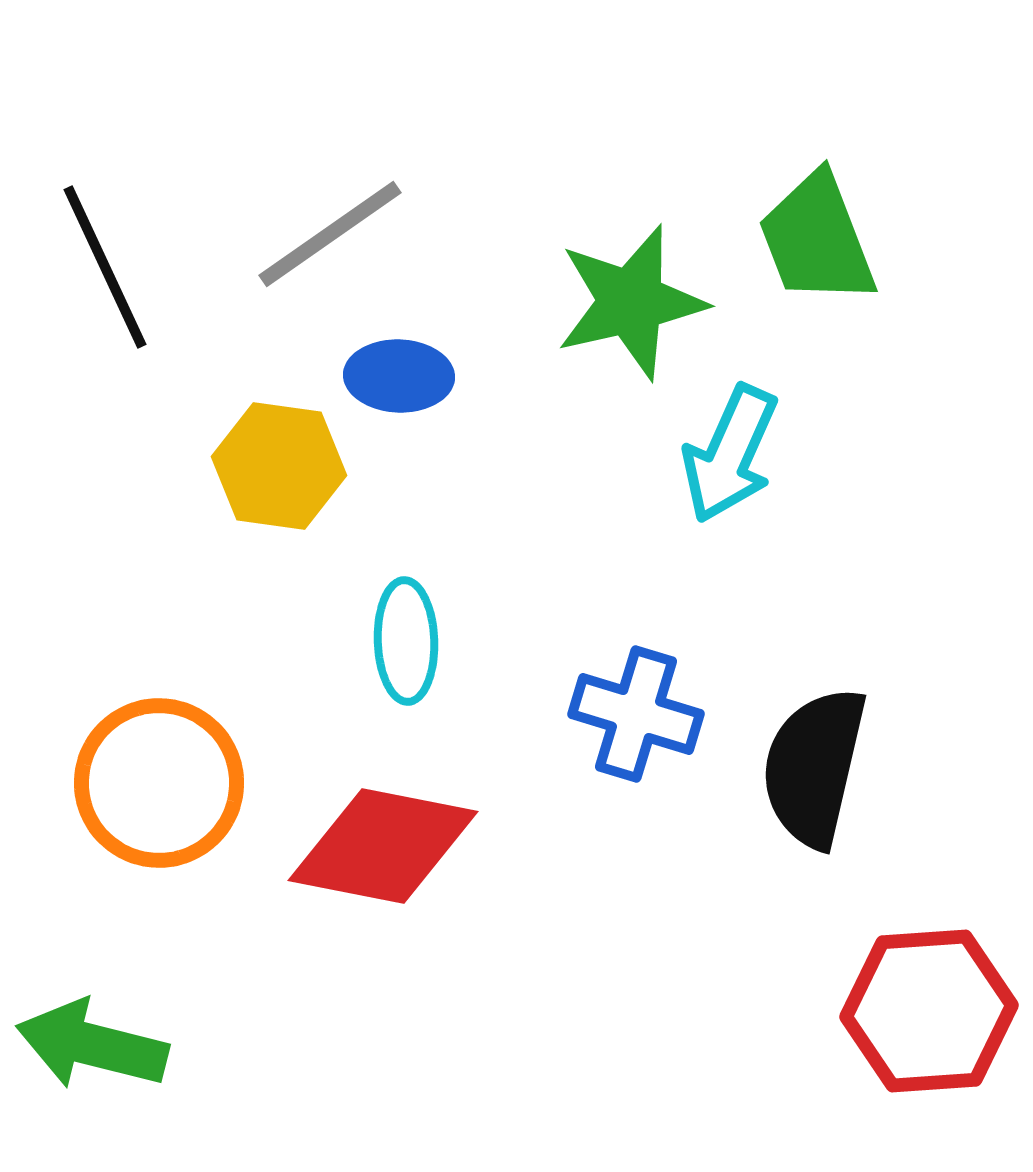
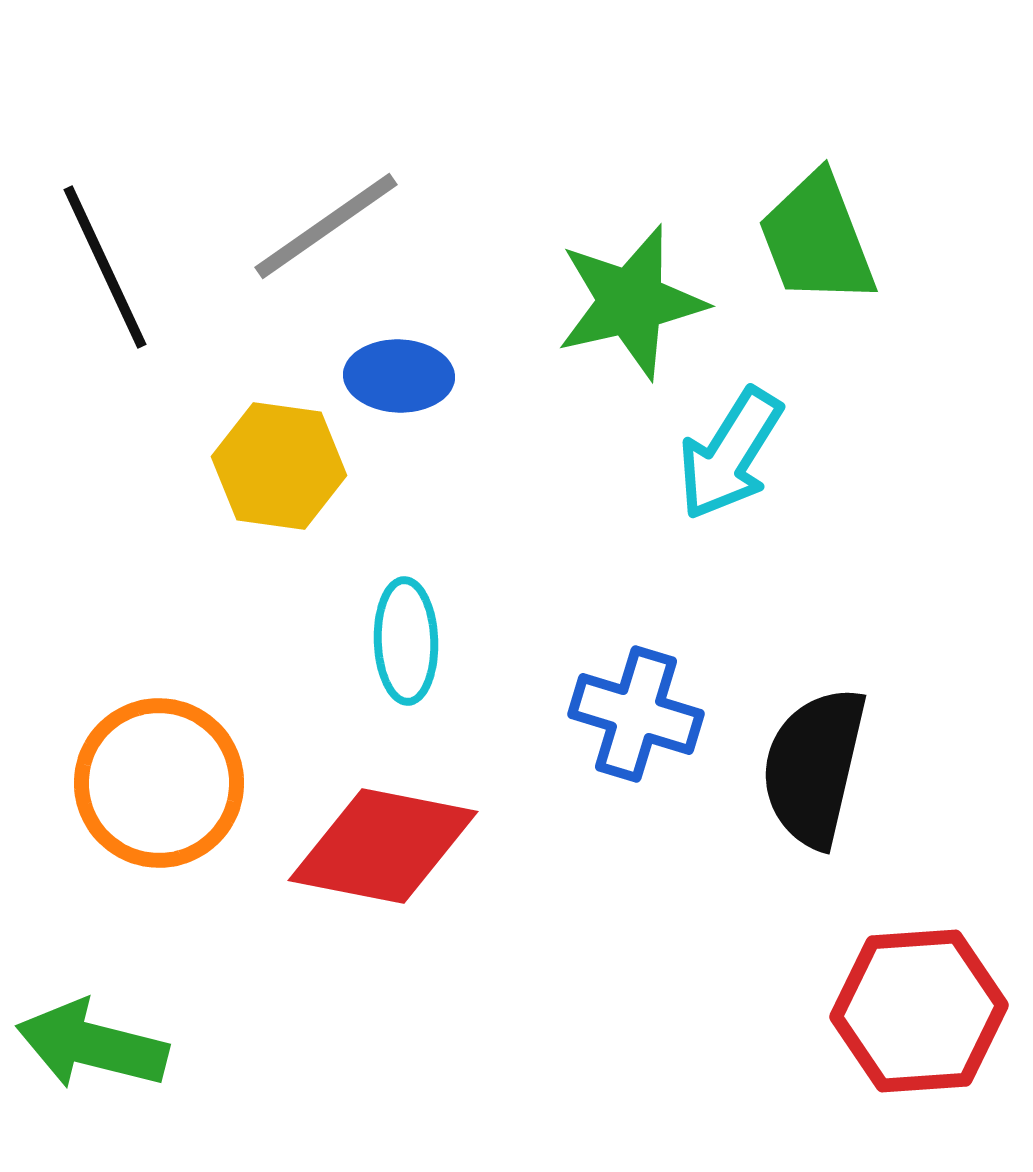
gray line: moved 4 px left, 8 px up
cyan arrow: rotated 8 degrees clockwise
red hexagon: moved 10 px left
